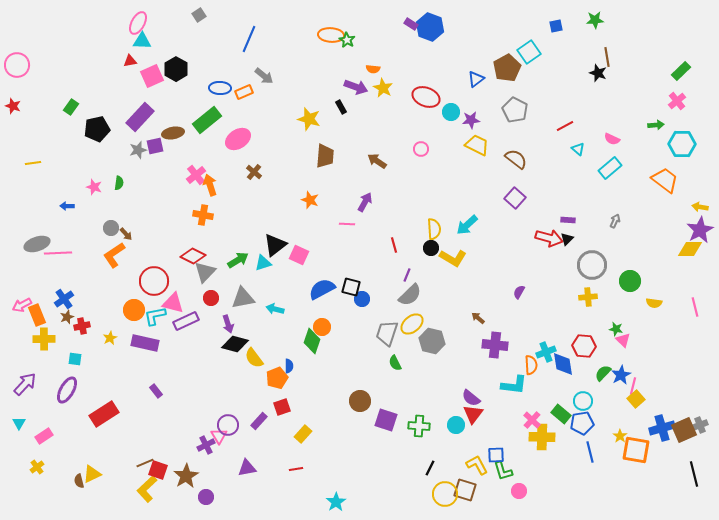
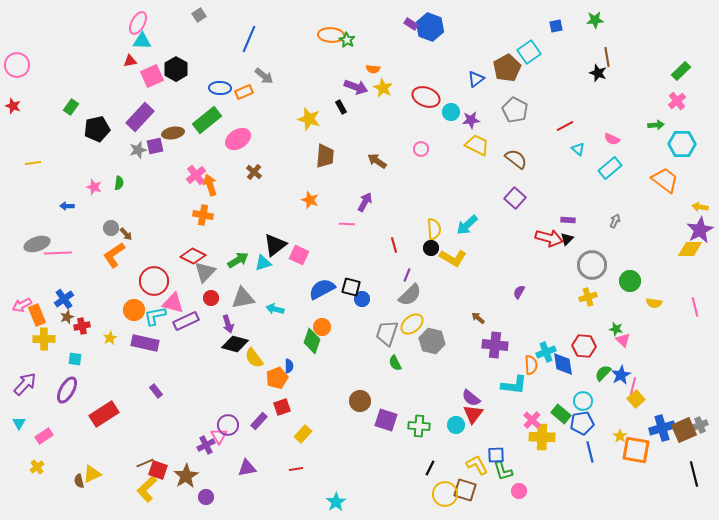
yellow cross at (588, 297): rotated 12 degrees counterclockwise
